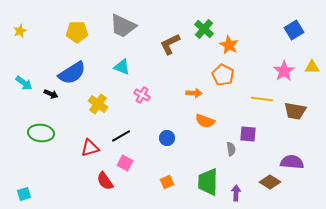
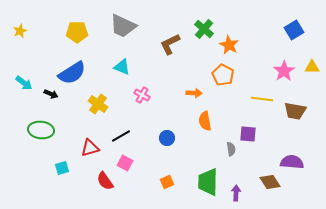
orange semicircle: rotated 60 degrees clockwise
green ellipse: moved 3 px up
brown diamond: rotated 25 degrees clockwise
cyan square: moved 38 px right, 26 px up
